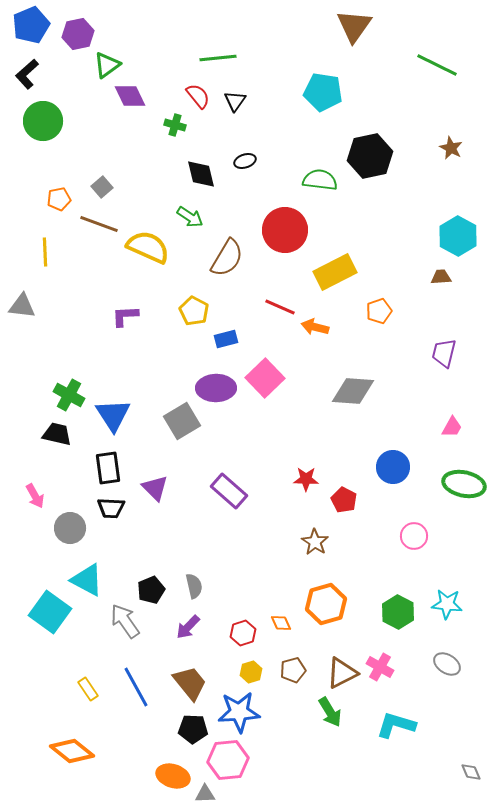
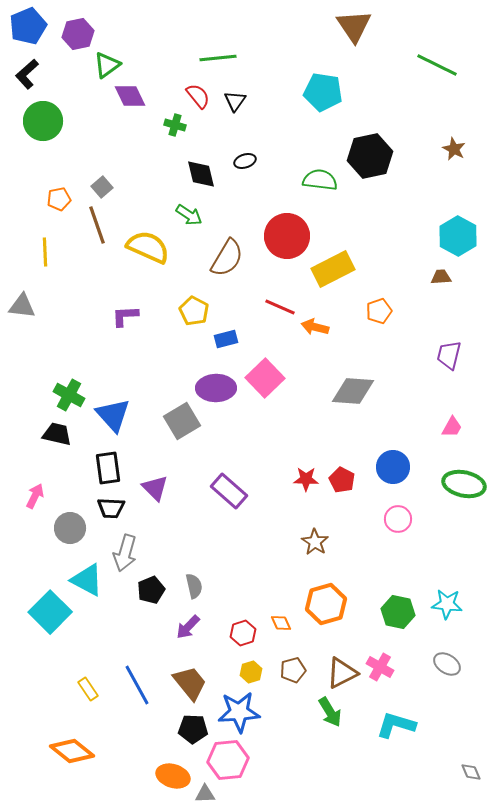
blue pentagon at (31, 25): moved 3 px left, 1 px down
brown triangle at (354, 26): rotated 9 degrees counterclockwise
brown star at (451, 148): moved 3 px right, 1 px down
green arrow at (190, 217): moved 1 px left, 2 px up
brown line at (99, 224): moved 2 px left, 1 px down; rotated 51 degrees clockwise
red circle at (285, 230): moved 2 px right, 6 px down
yellow rectangle at (335, 272): moved 2 px left, 3 px up
purple trapezoid at (444, 353): moved 5 px right, 2 px down
blue triangle at (113, 415): rotated 9 degrees counterclockwise
pink arrow at (35, 496): rotated 125 degrees counterclockwise
red pentagon at (344, 500): moved 2 px left, 20 px up
pink circle at (414, 536): moved 16 px left, 17 px up
cyan square at (50, 612): rotated 9 degrees clockwise
green hexagon at (398, 612): rotated 16 degrees counterclockwise
gray arrow at (125, 621): moved 68 px up; rotated 129 degrees counterclockwise
blue line at (136, 687): moved 1 px right, 2 px up
